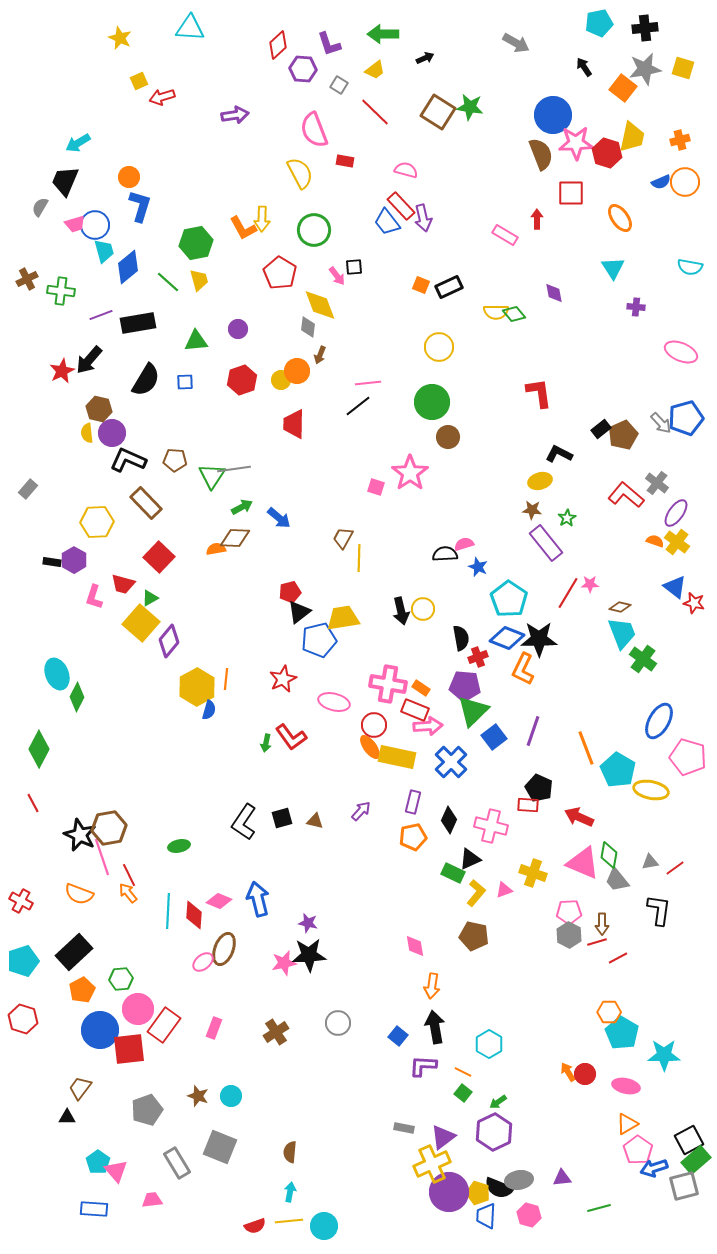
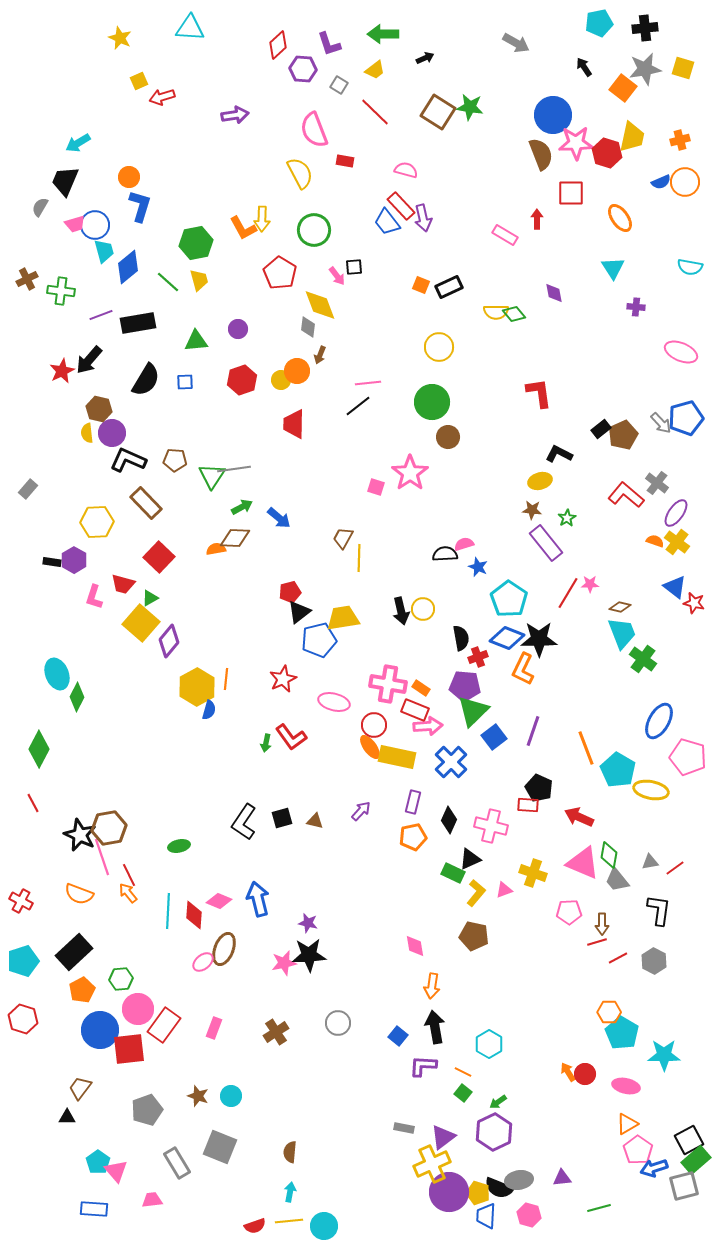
gray hexagon at (569, 935): moved 85 px right, 26 px down
